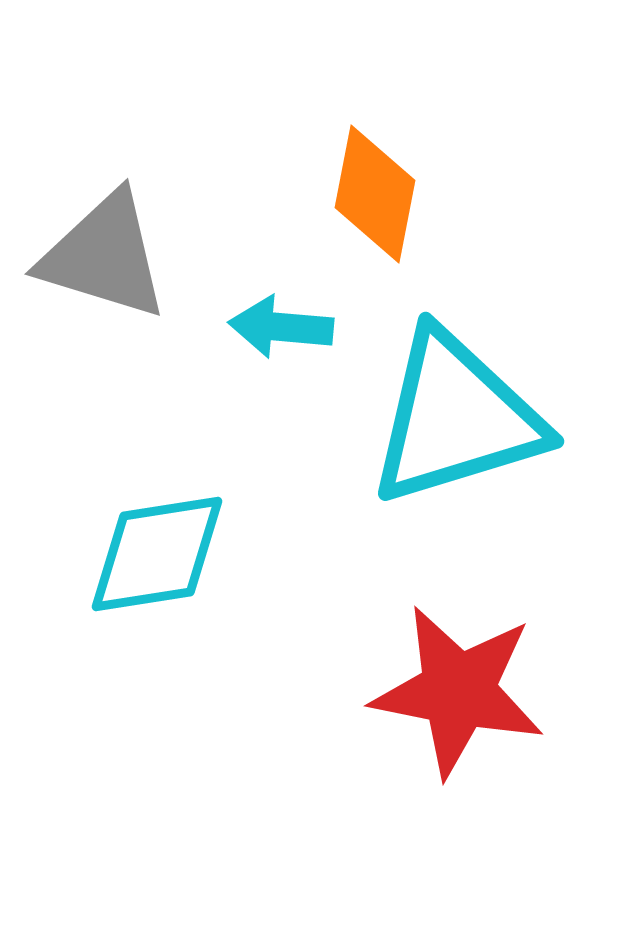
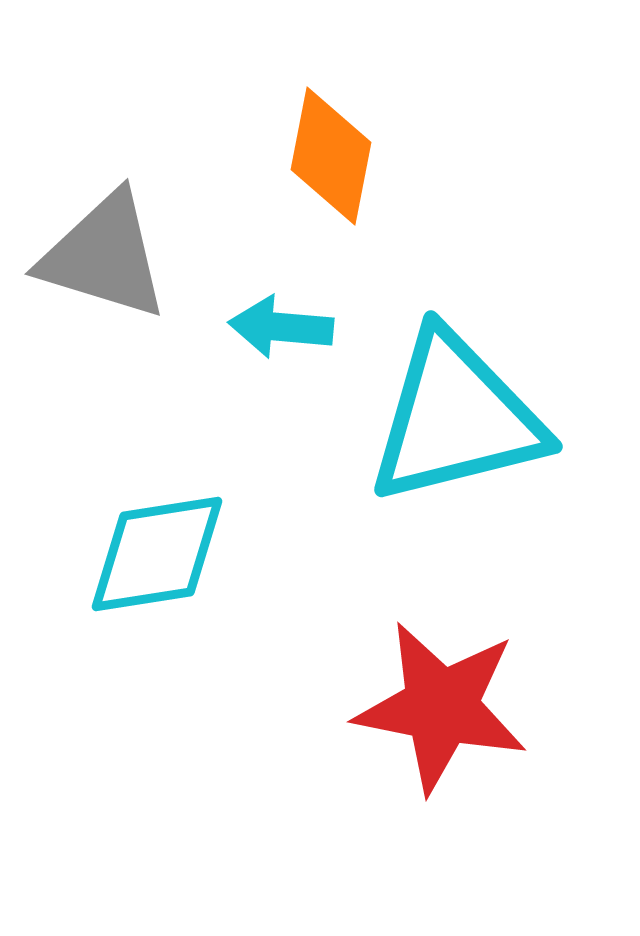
orange diamond: moved 44 px left, 38 px up
cyan triangle: rotated 3 degrees clockwise
red star: moved 17 px left, 16 px down
